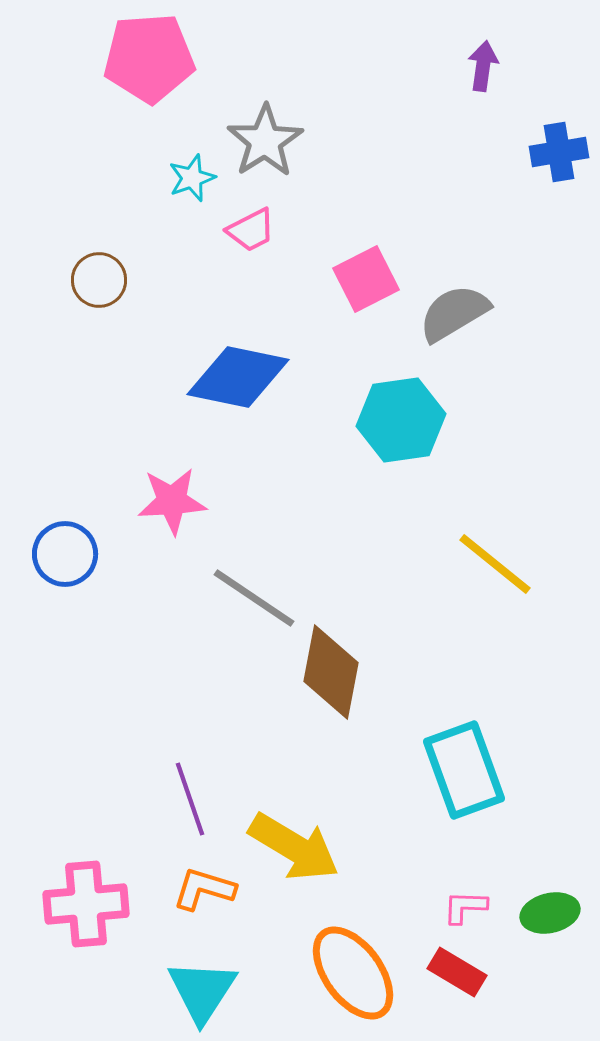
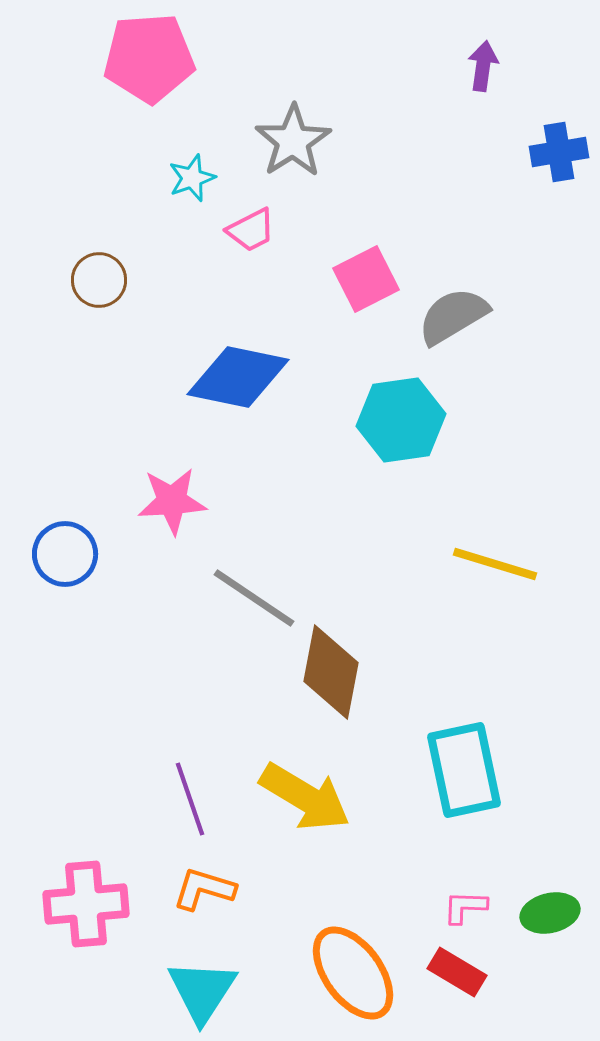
gray star: moved 28 px right
gray semicircle: moved 1 px left, 3 px down
yellow line: rotated 22 degrees counterclockwise
cyan rectangle: rotated 8 degrees clockwise
yellow arrow: moved 11 px right, 50 px up
